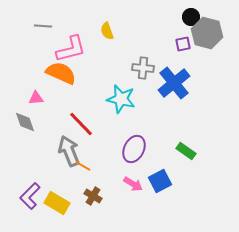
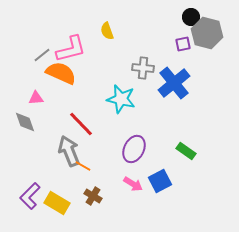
gray line: moved 1 px left, 29 px down; rotated 42 degrees counterclockwise
